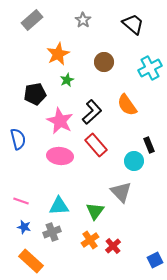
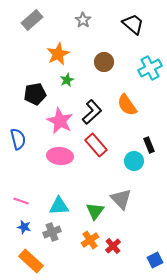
gray triangle: moved 7 px down
